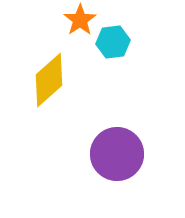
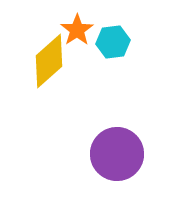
orange star: moved 3 px left, 10 px down
yellow diamond: moved 19 px up
